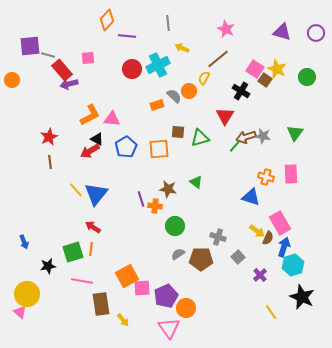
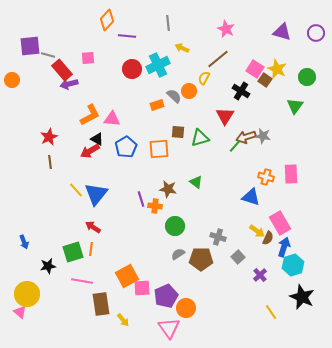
green triangle at (295, 133): moved 27 px up
